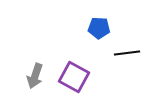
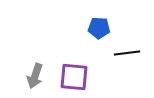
purple square: rotated 24 degrees counterclockwise
